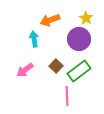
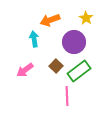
purple circle: moved 5 px left, 3 px down
